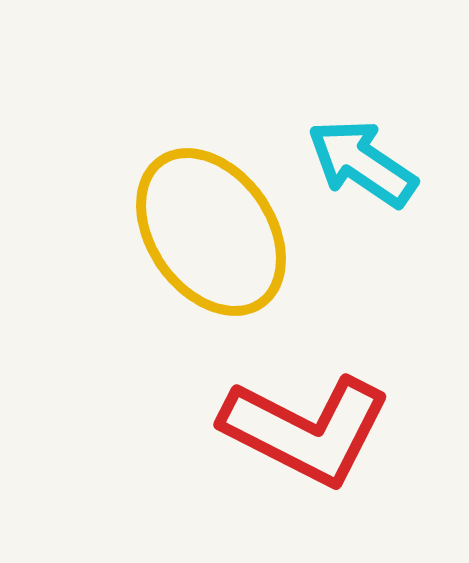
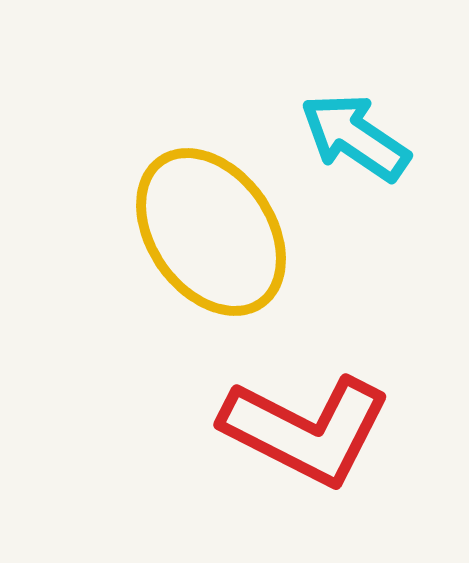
cyan arrow: moved 7 px left, 26 px up
